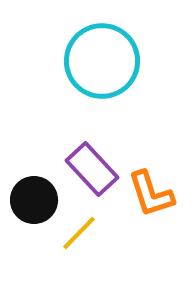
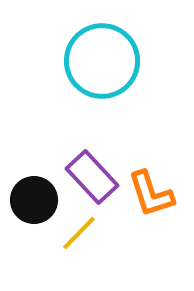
purple rectangle: moved 8 px down
